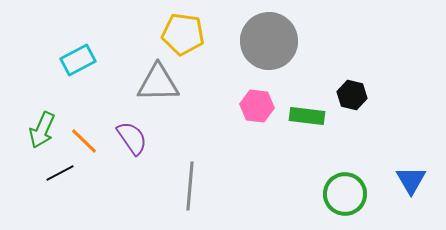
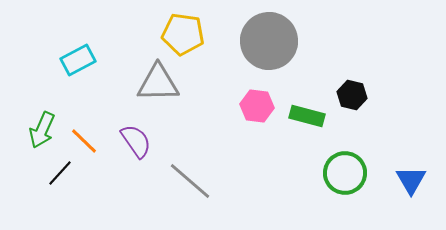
green rectangle: rotated 8 degrees clockwise
purple semicircle: moved 4 px right, 3 px down
black line: rotated 20 degrees counterclockwise
gray line: moved 5 px up; rotated 54 degrees counterclockwise
green circle: moved 21 px up
